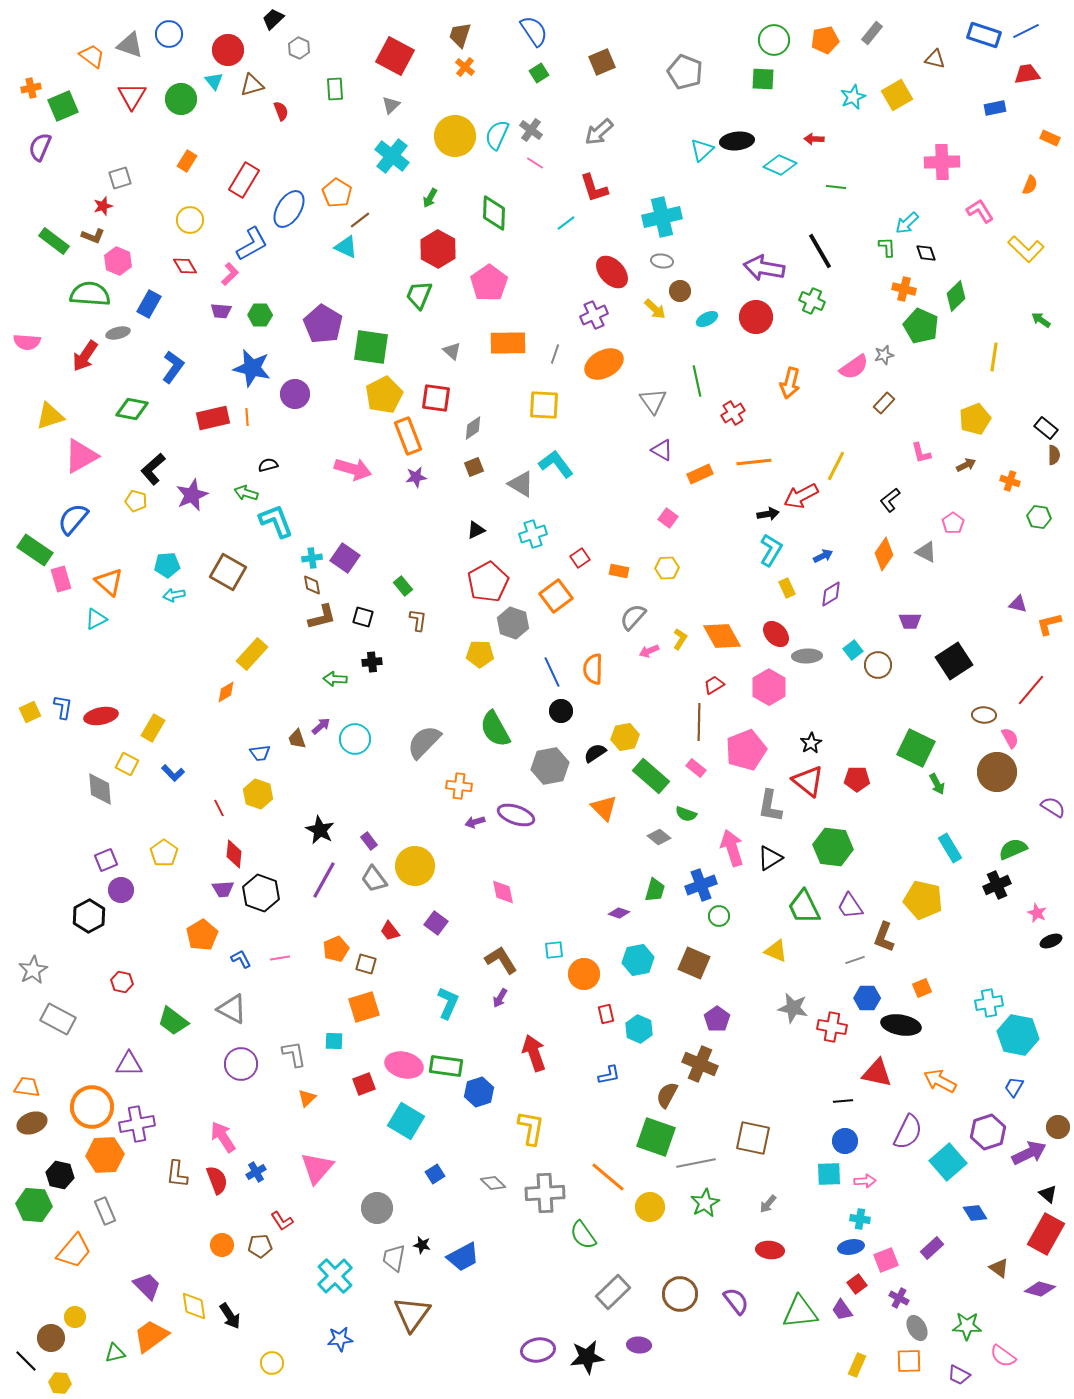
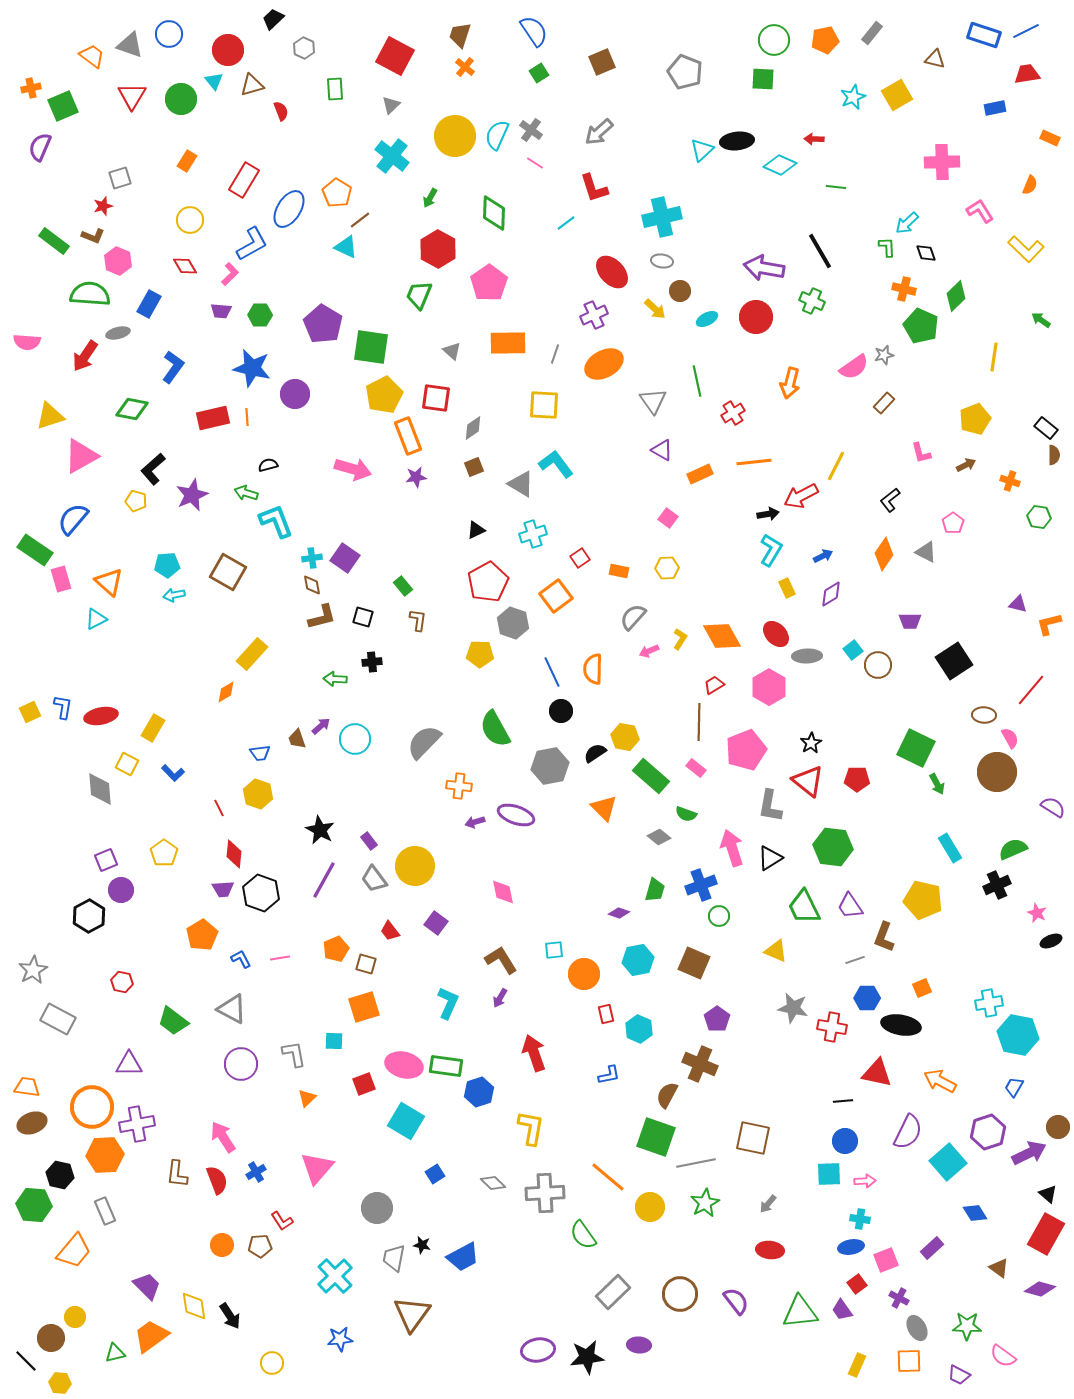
gray hexagon at (299, 48): moved 5 px right
yellow hexagon at (625, 737): rotated 20 degrees clockwise
